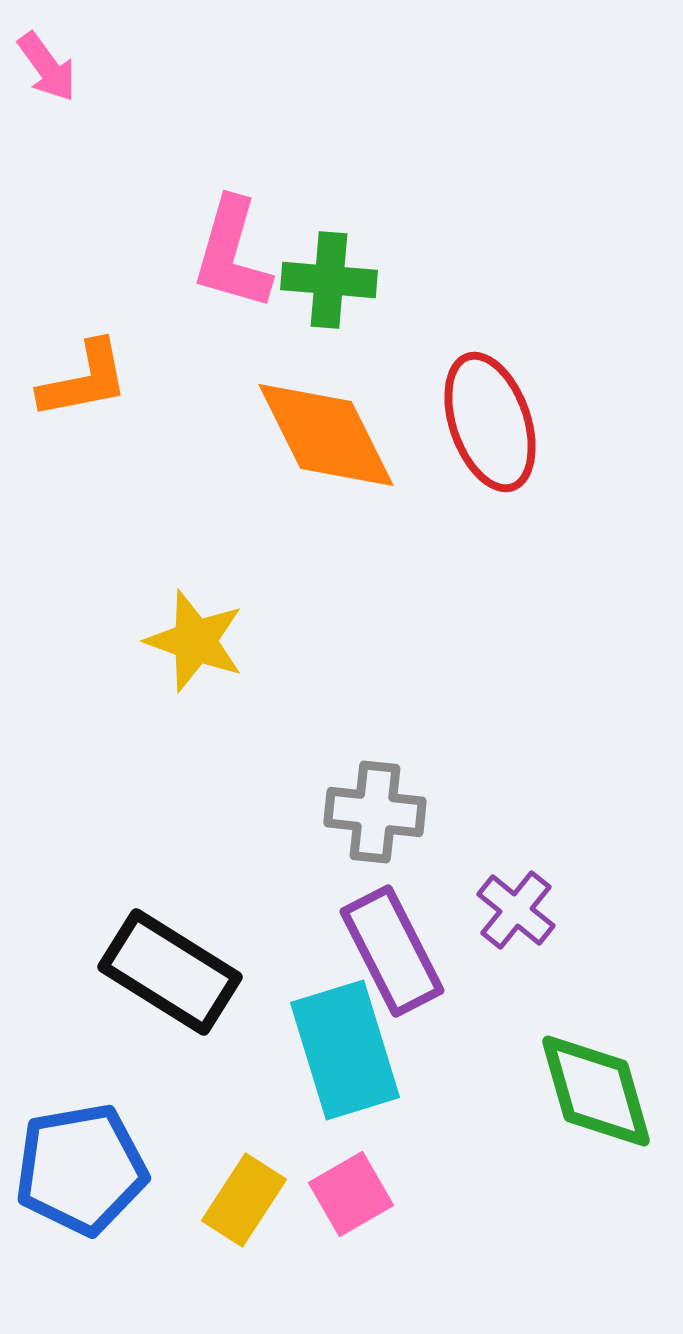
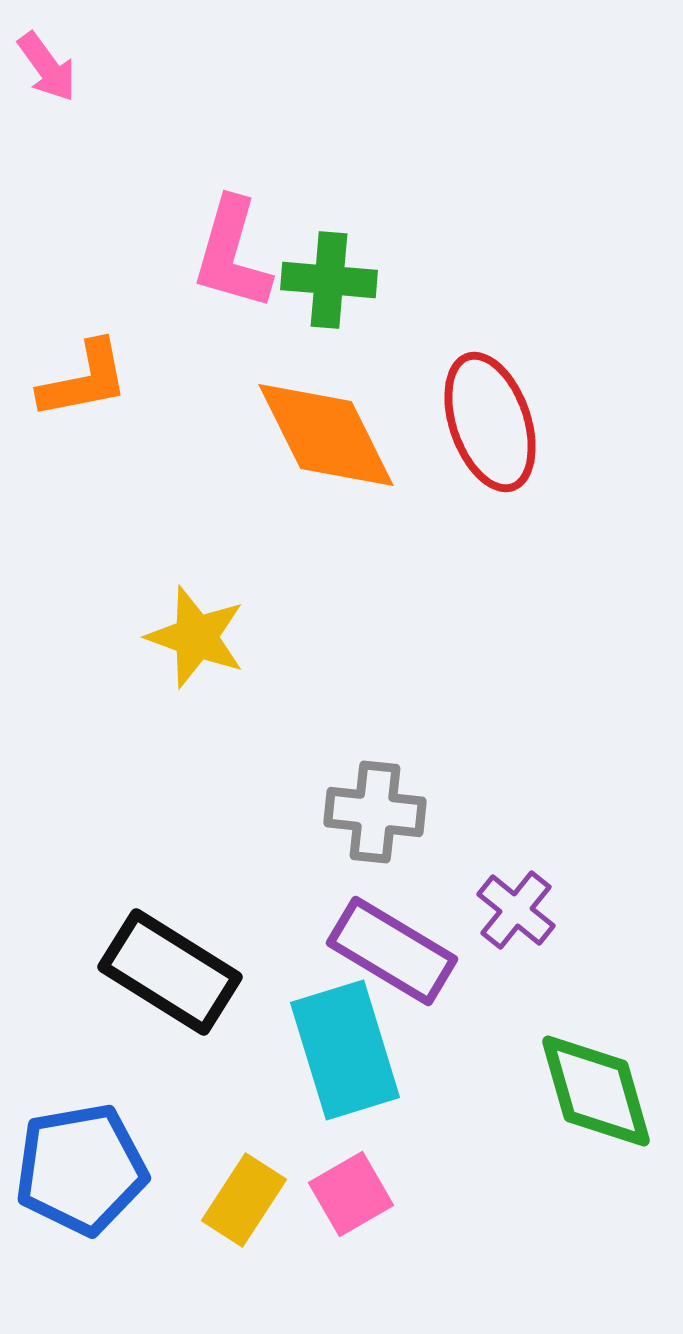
yellow star: moved 1 px right, 4 px up
purple rectangle: rotated 32 degrees counterclockwise
